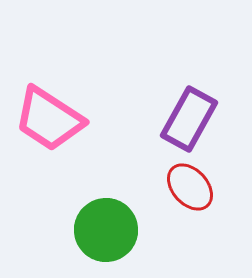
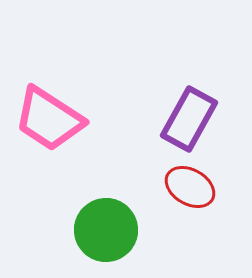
red ellipse: rotated 18 degrees counterclockwise
